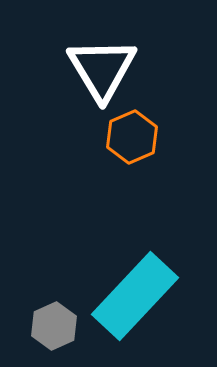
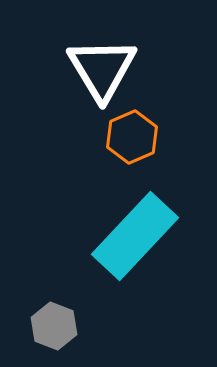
cyan rectangle: moved 60 px up
gray hexagon: rotated 15 degrees counterclockwise
